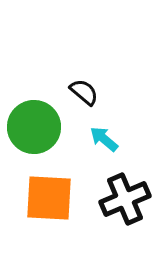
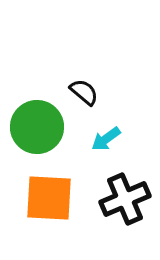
green circle: moved 3 px right
cyan arrow: moved 2 px right; rotated 76 degrees counterclockwise
